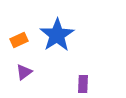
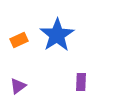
purple triangle: moved 6 px left, 14 px down
purple rectangle: moved 2 px left, 2 px up
